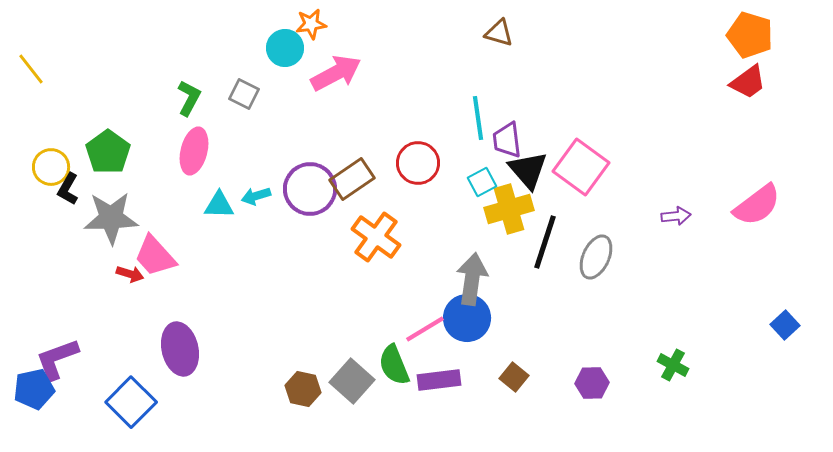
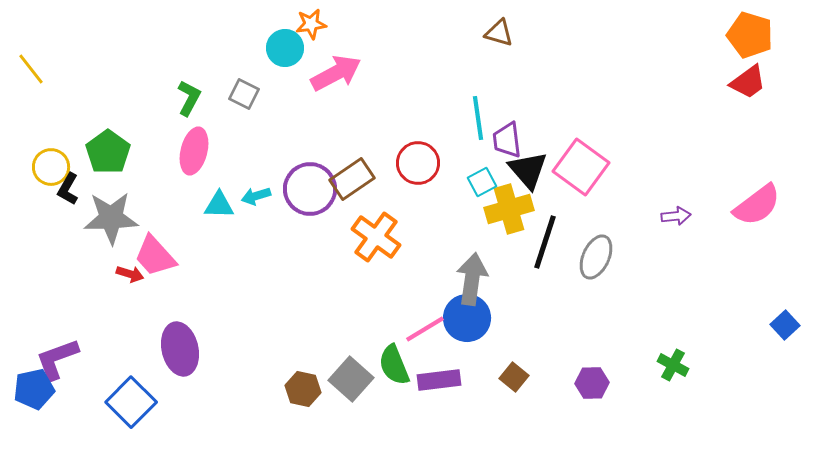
gray square at (352, 381): moved 1 px left, 2 px up
